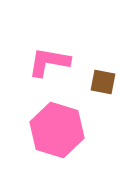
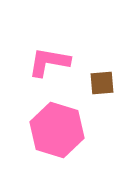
brown square: moved 1 px left, 1 px down; rotated 16 degrees counterclockwise
